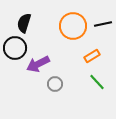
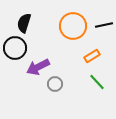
black line: moved 1 px right, 1 px down
purple arrow: moved 3 px down
